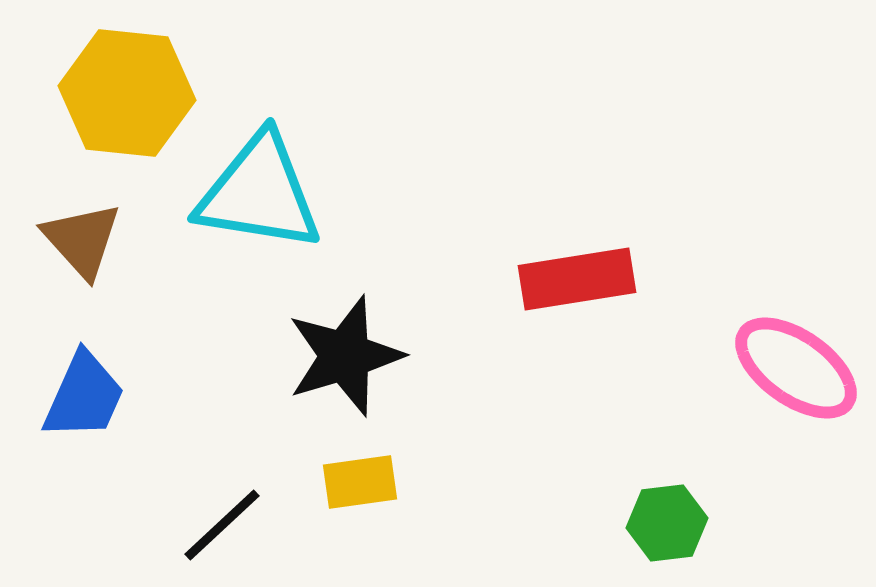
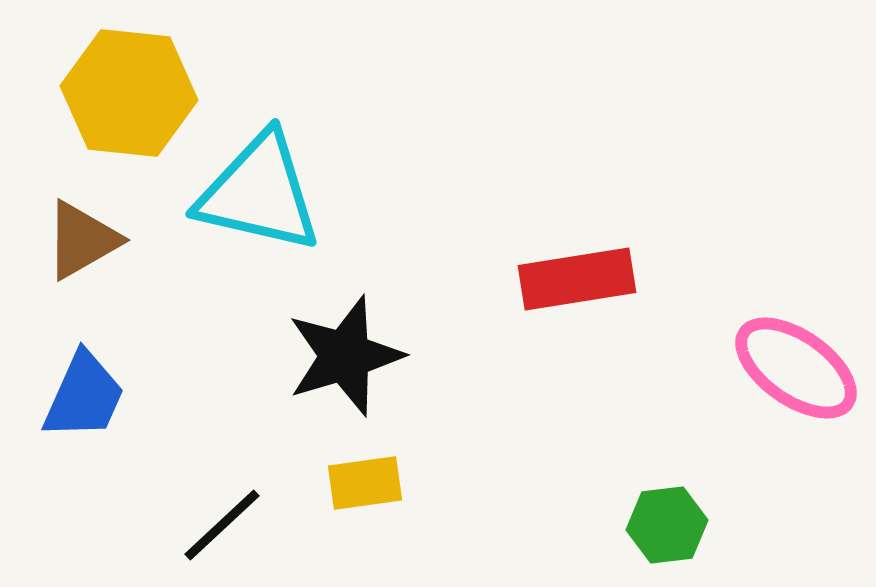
yellow hexagon: moved 2 px right
cyan triangle: rotated 4 degrees clockwise
brown triangle: rotated 42 degrees clockwise
yellow rectangle: moved 5 px right, 1 px down
green hexagon: moved 2 px down
